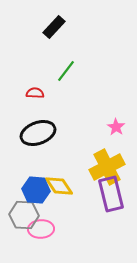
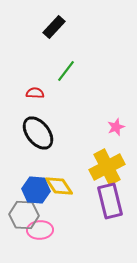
pink star: rotated 18 degrees clockwise
black ellipse: rotated 72 degrees clockwise
purple rectangle: moved 1 px left, 7 px down
pink ellipse: moved 1 px left, 1 px down
